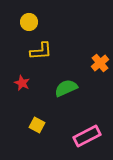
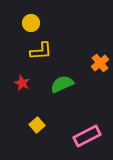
yellow circle: moved 2 px right, 1 px down
green semicircle: moved 4 px left, 4 px up
yellow square: rotated 21 degrees clockwise
